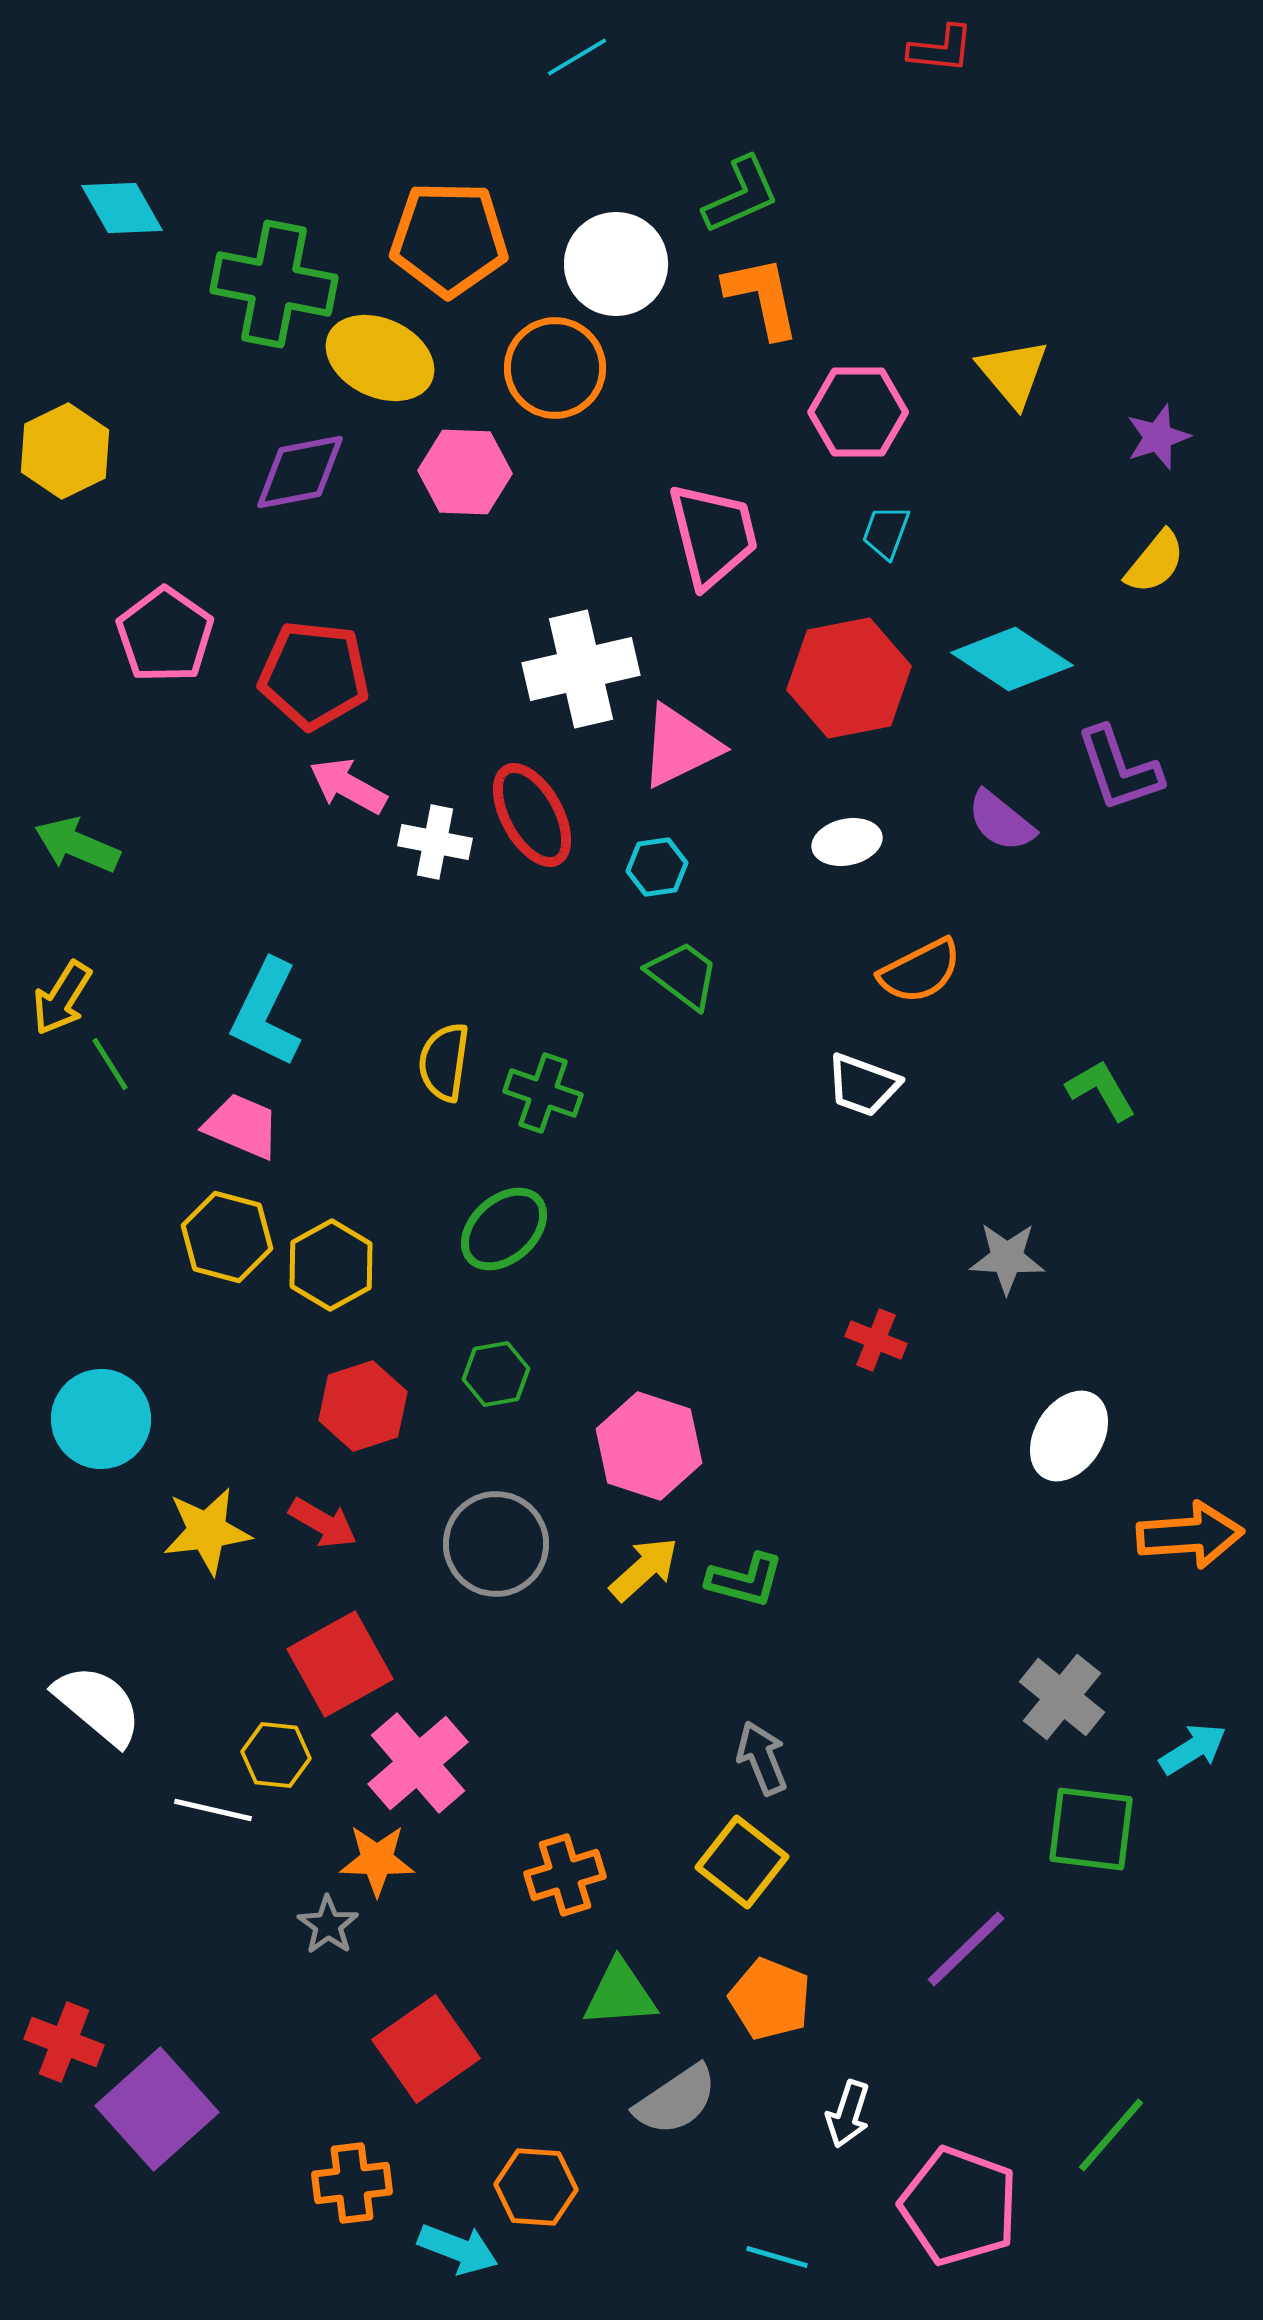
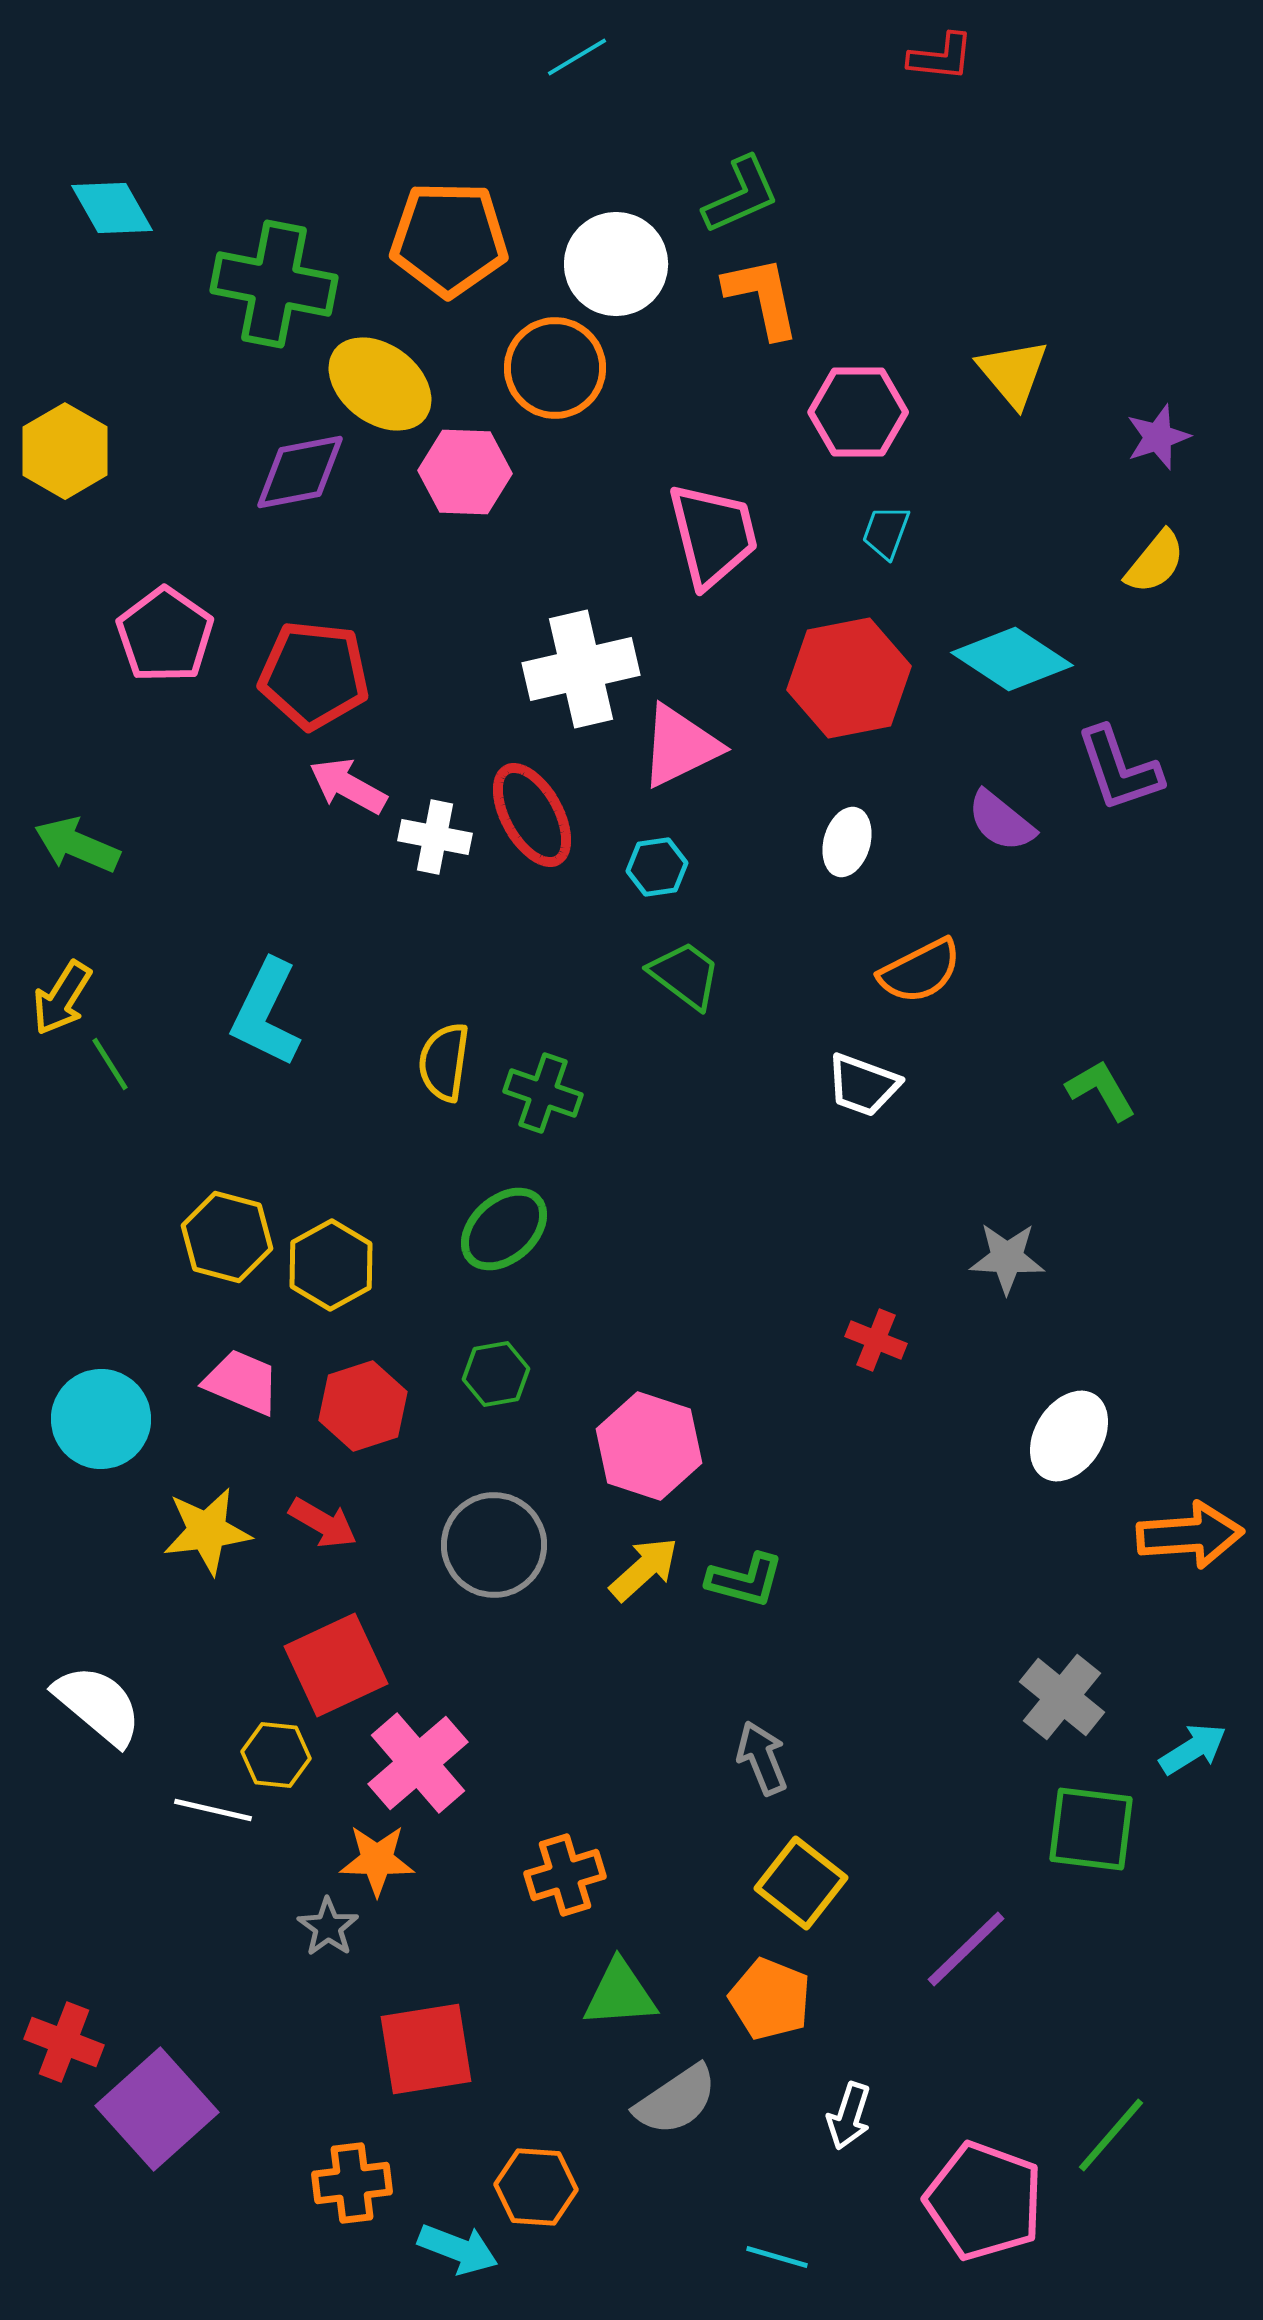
red L-shape at (941, 49): moved 8 px down
cyan diamond at (122, 208): moved 10 px left
yellow ellipse at (380, 358): moved 26 px down; rotated 12 degrees clockwise
yellow hexagon at (65, 451): rotated 4 degrees counterclockwise
white cross at (435, 842): moved 5 px up
white ellipse at (847, 842): rotated 62 degrees counterclockwise
green trapezoid at (683, 975): moved 2 px right
pink trapezoid at (242, 1126): moved 256 px down
gray circle at (496, 1544): moved 2 px left, 1 px down
red square at (340, 1664): moved 4 px left, 1 px down; rotated 4 degrees clockwise
yellow square at (742, 1862): moved 59 px right, 21 px down
gray star at (328, 1925): moved 2 px down
red square at (426, 2049): rotated 26 degrees clockwise
white arrow at (848, 2114): moved 1 px right, 2 px down
pink pentagon at (959, 2206): moved 25 px right, 5 px up
